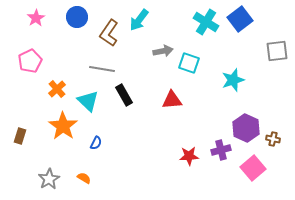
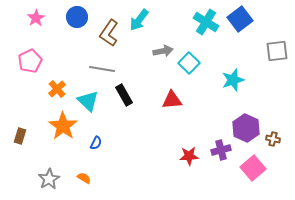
cyan square: rotated 25 degrees clockwise
